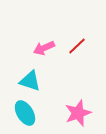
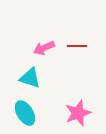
red line: rotated 42 degrees clockwise
cyan triangle: moved 3 px up
